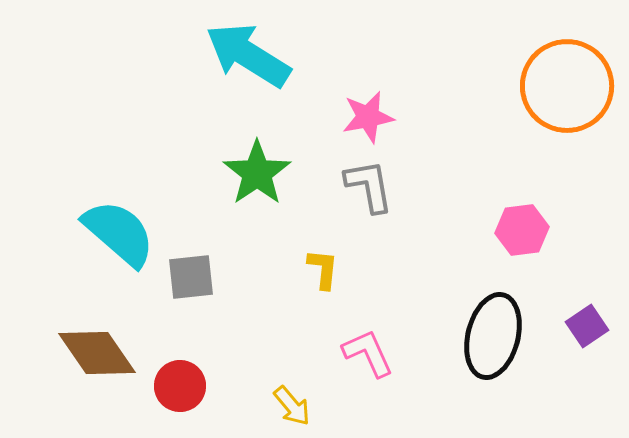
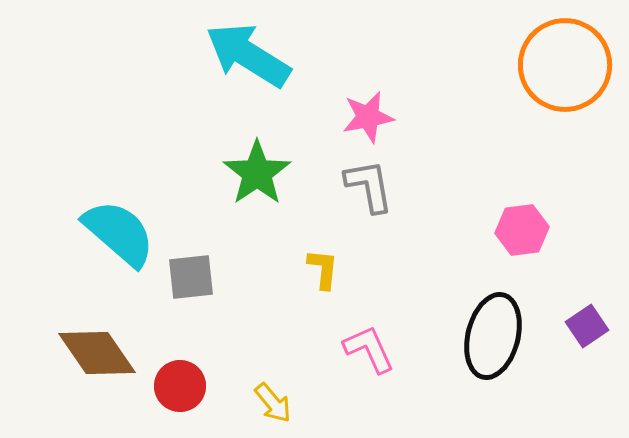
orange circle: moved 2 px left, 21 px up
pink L-shape: moved 1 px right, 4 px up
yellow arrow: moved 19 px left, 3 px up
